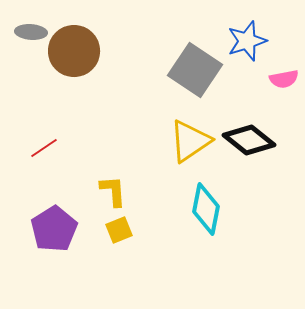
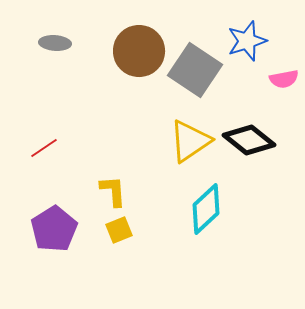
gray ellipse: moved 24 px right, 11 px down
brown circle: moved 65 px right
cyan diamond: rotated 36 degrees clockwise
